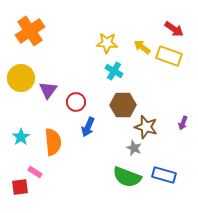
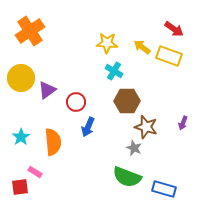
purple triangle: moved 1 px left; rotated 18 degrees clockwise
brown hexagon: moved 4 px right, 4 px up
blue rectangle: moved 14 px down
